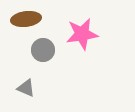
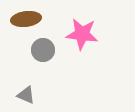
pink star: rotated 16 degrees clockwise
gray triangle: moved 7 px down
